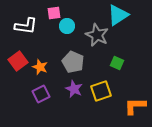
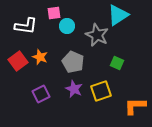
orange star: moved 10 px up
